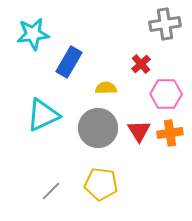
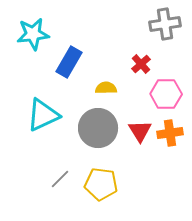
red triangle: moved 1 px right
gray line: moved 9 px right, 12 px up
